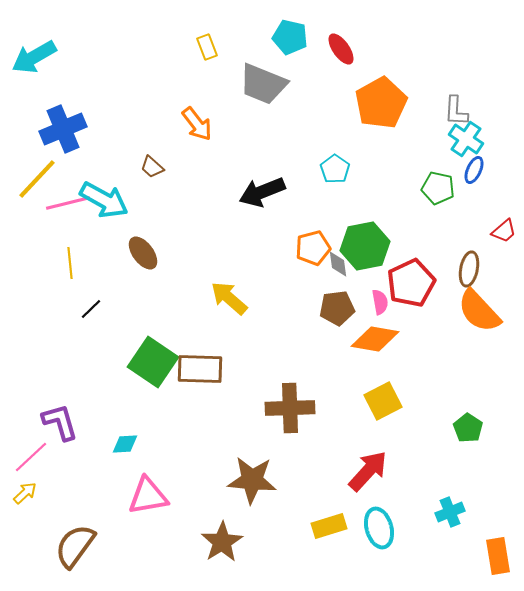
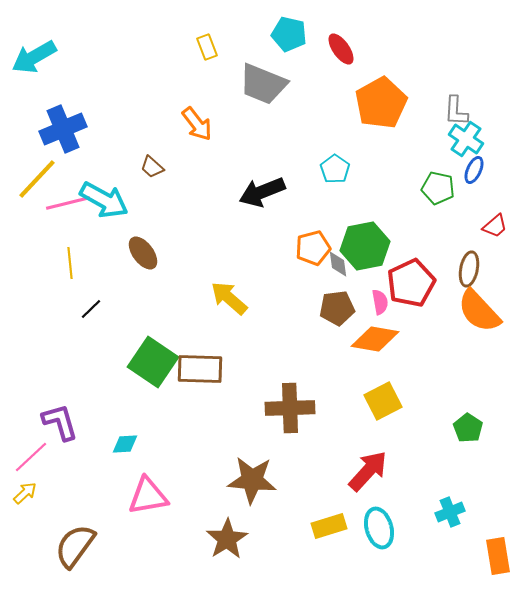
cyan pentagon at (290, 37): moved 1 px left, 3 px up
red trapezoid at (504, 231): moved 9 px left, 5 px up
brown star at (222, 542): moved 5 px right, 3 px up
